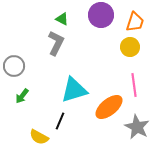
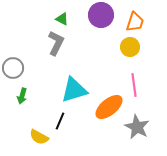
gray circle: moved 1 px left, 2 px down
green arrow: rotated 21 degrees counterclockwise
